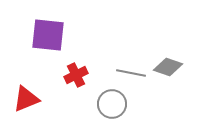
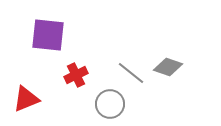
gray line: rotated 28 degrees clockwise
gray circle: moved 2 px left
